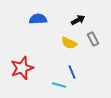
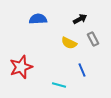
black arrow: moved 2 px right, 1 px up
red star: moved 1 px left, 1 px up
blue line: moved 10 px right, 2 px up
